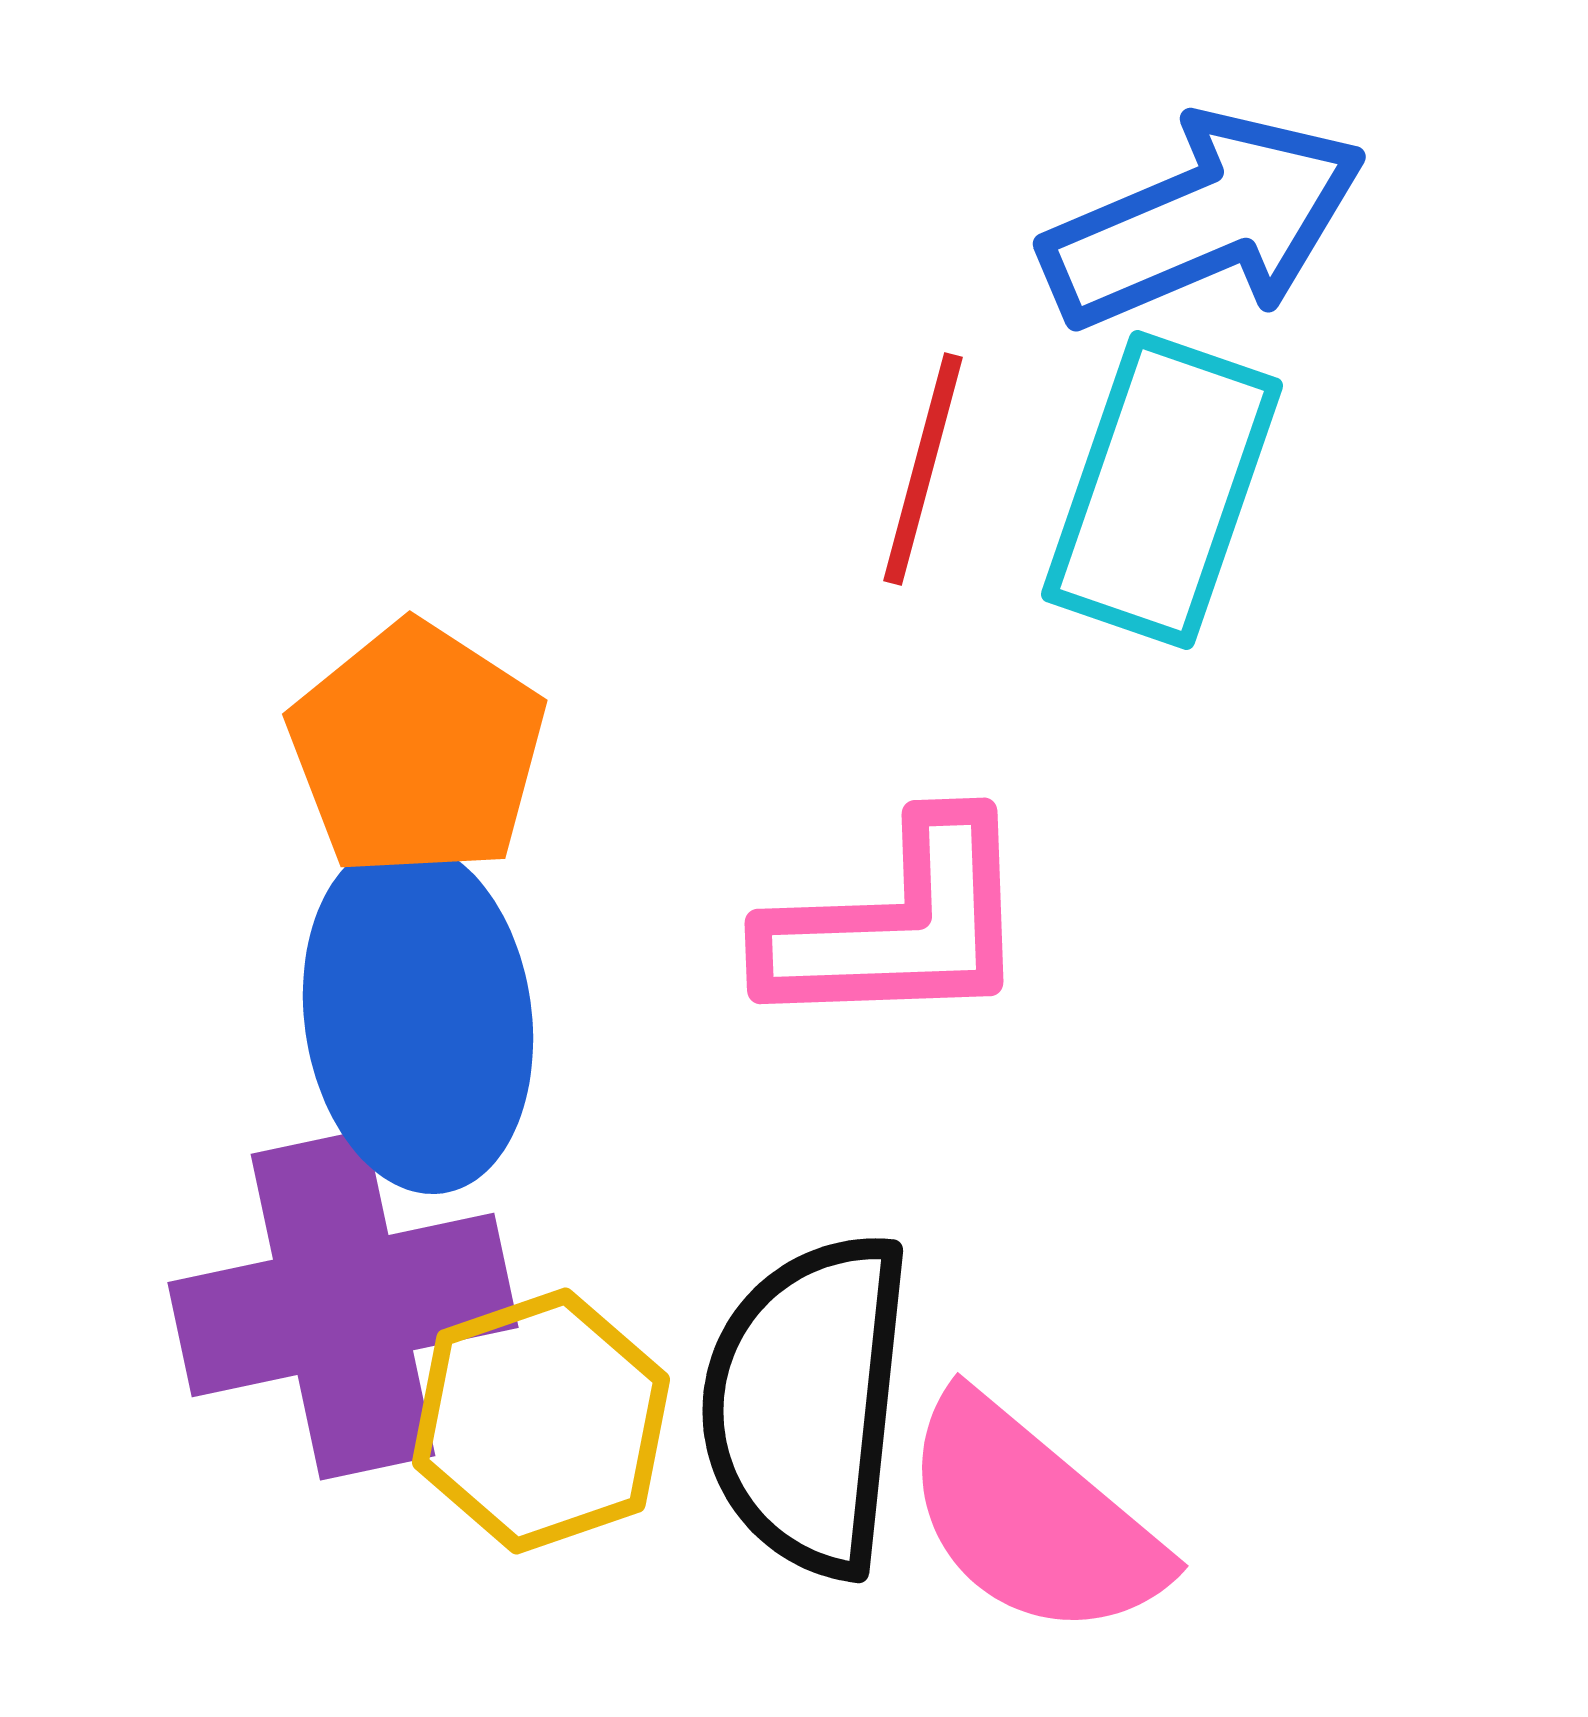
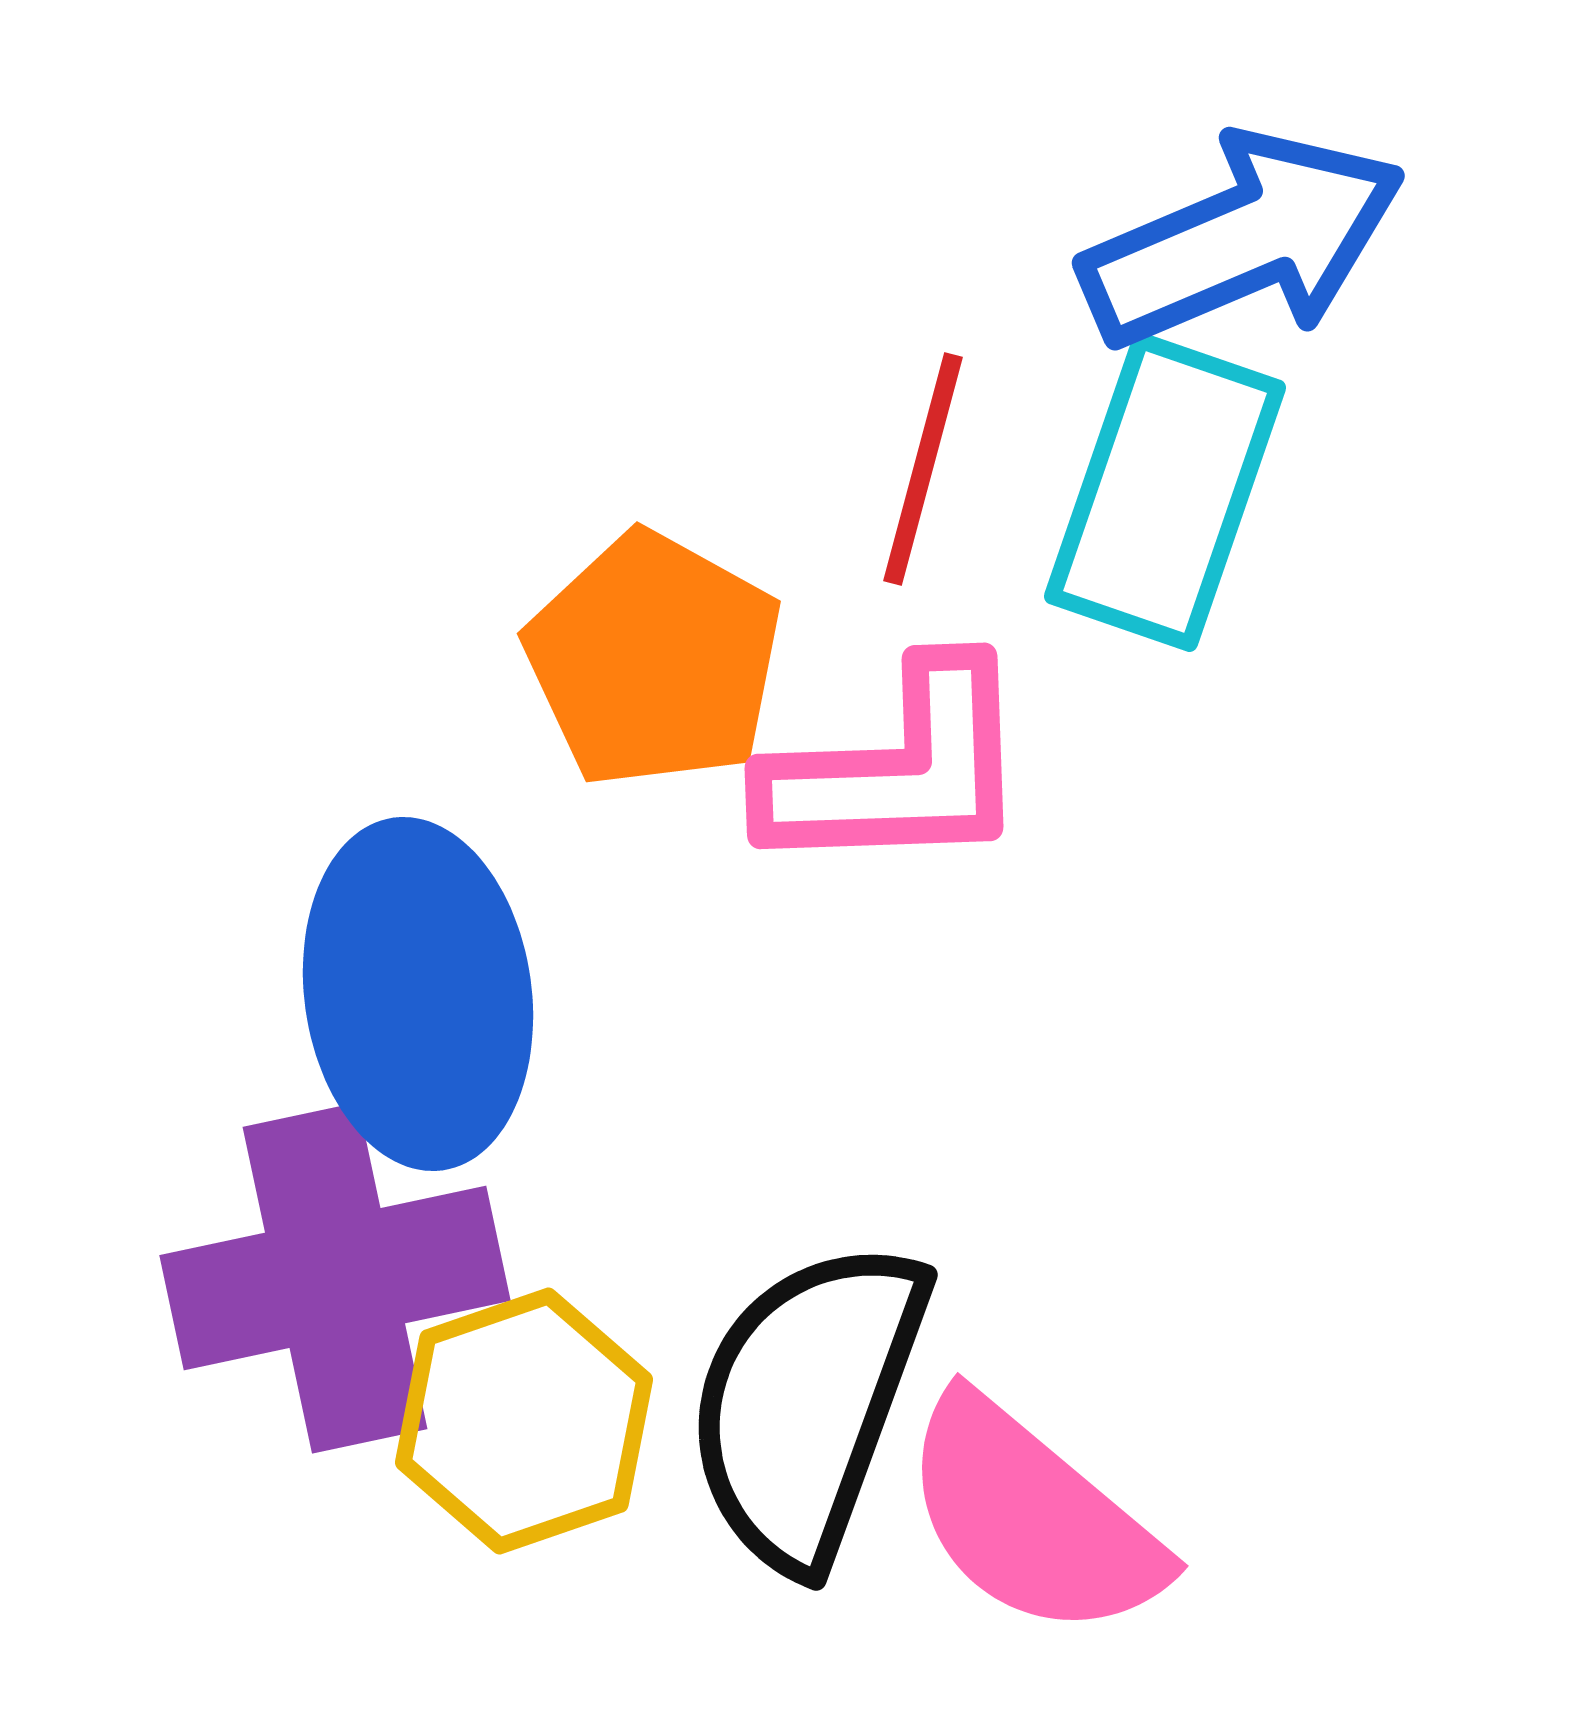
blue arrow: moved 39 px right, 19 px down
cyan rectangle: moved 3 px right, 2 px down
orange pentagon: moved 237 px right, 90 px up; rotated 4 degrees counterclockwise
pink L-shape: moved 155 px up
blue ellipse: moved 23 px up
purple cross: moved 8 px left, 27 px up
black semicircle: rotated 14 degrees clockwise
yellow hexagon: moved 17 px left
